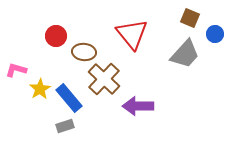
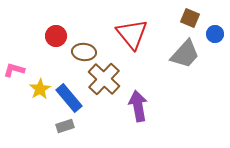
pink L-shape: moved 2 px left
purple arrow: rotated 80 degrees clockwise
